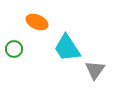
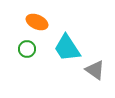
green circle: moved 13 px right
gray triangle: rotated 30 degrees counterclockwise
